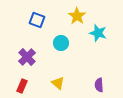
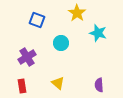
yellow star: moved 3 px up
purple cross: rotated 12 degrees clockwise
red rectangle: rotated 32 degrees counterclockwise
